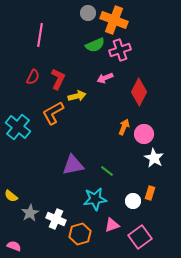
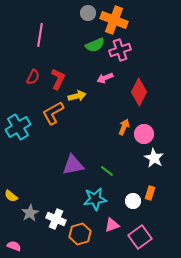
cyan cross: rotated 20 degrees clockwise
